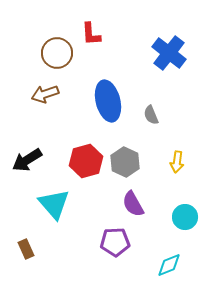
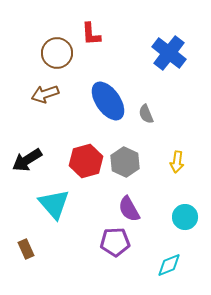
blue ellipse: rotated 21 degrees counterclockwise
gray semicircle: moved 5 px left, 1 px up
purple semicircle: moved 4 px left, 5 px down
